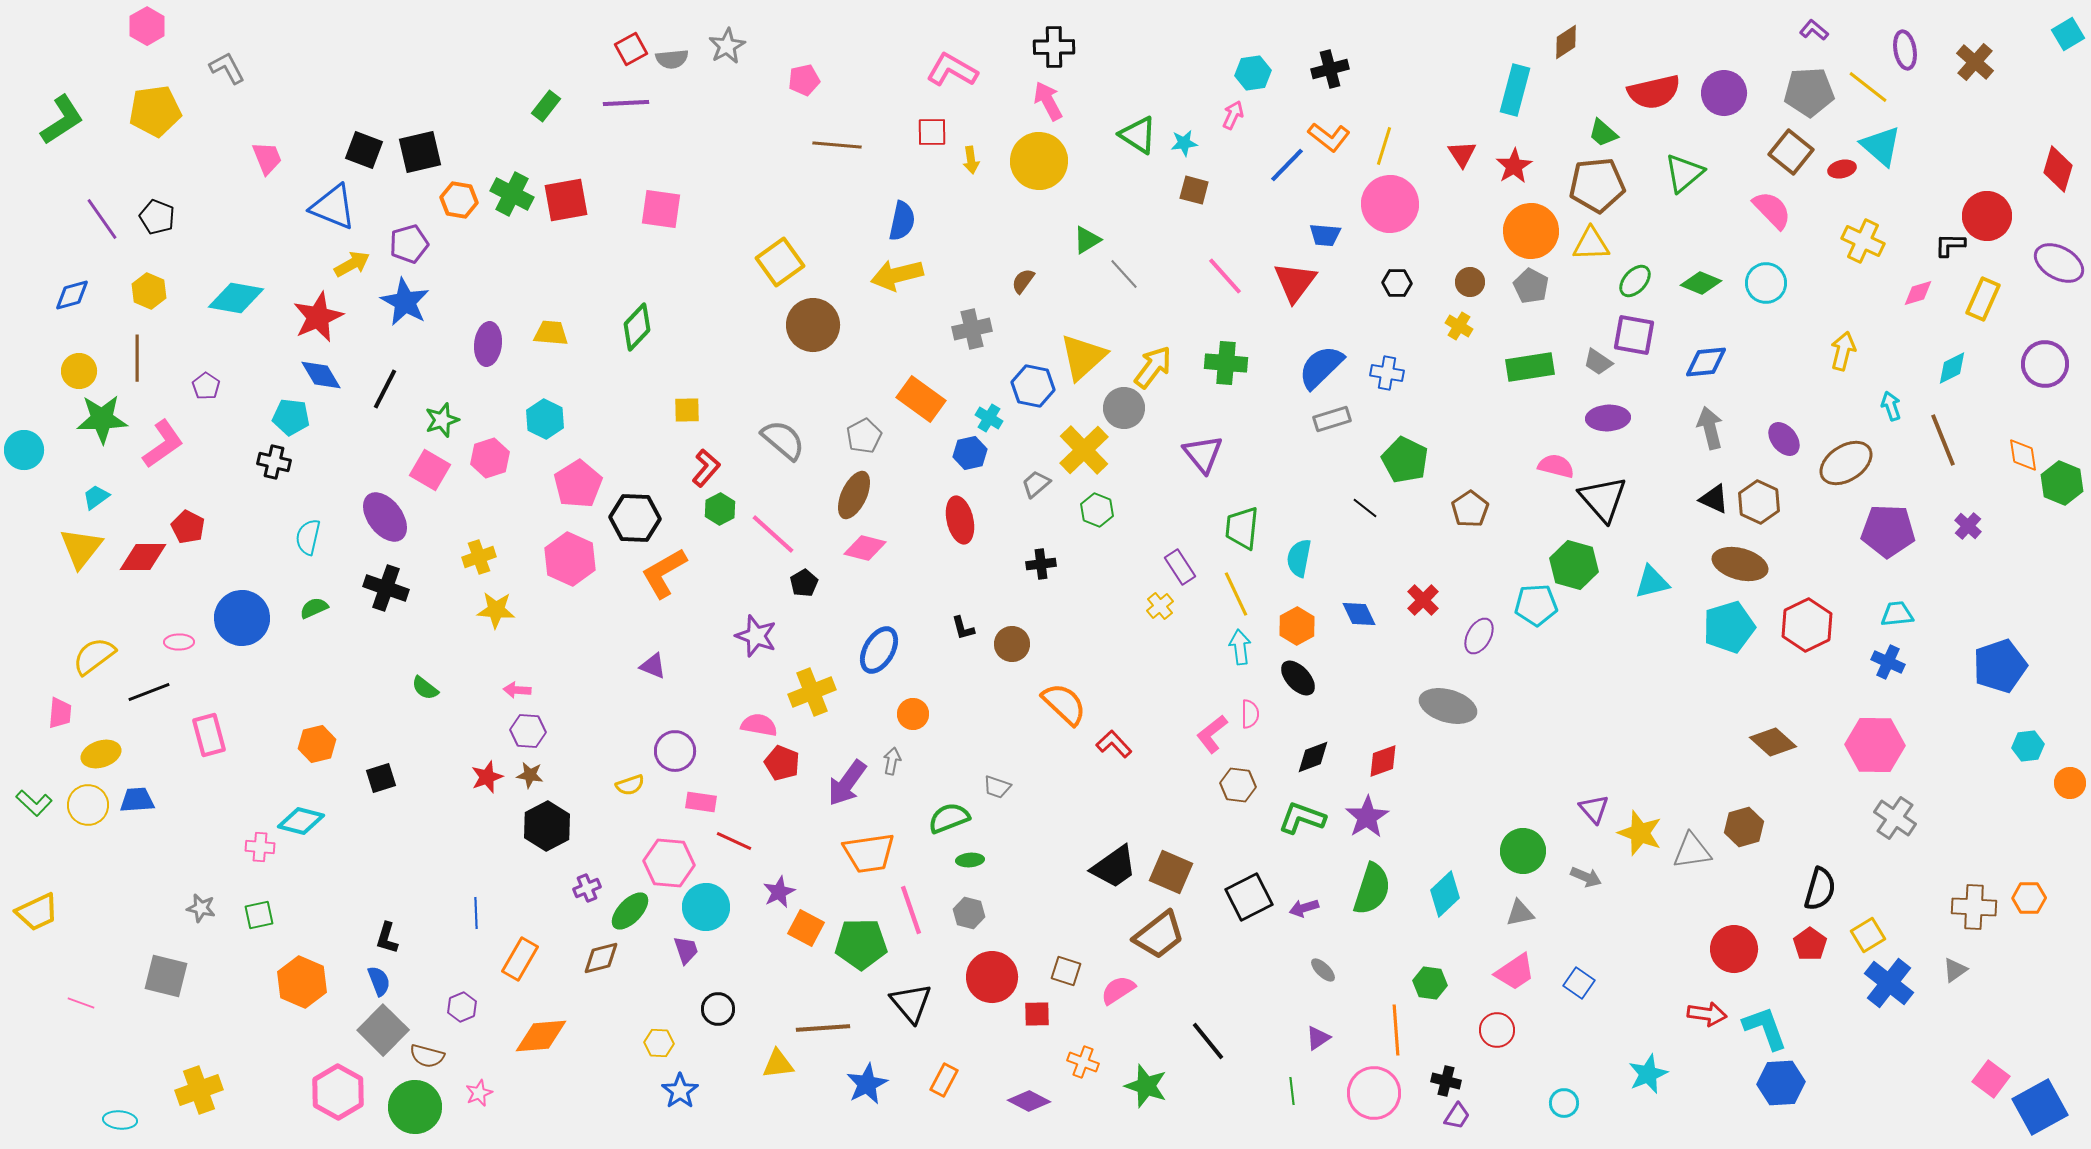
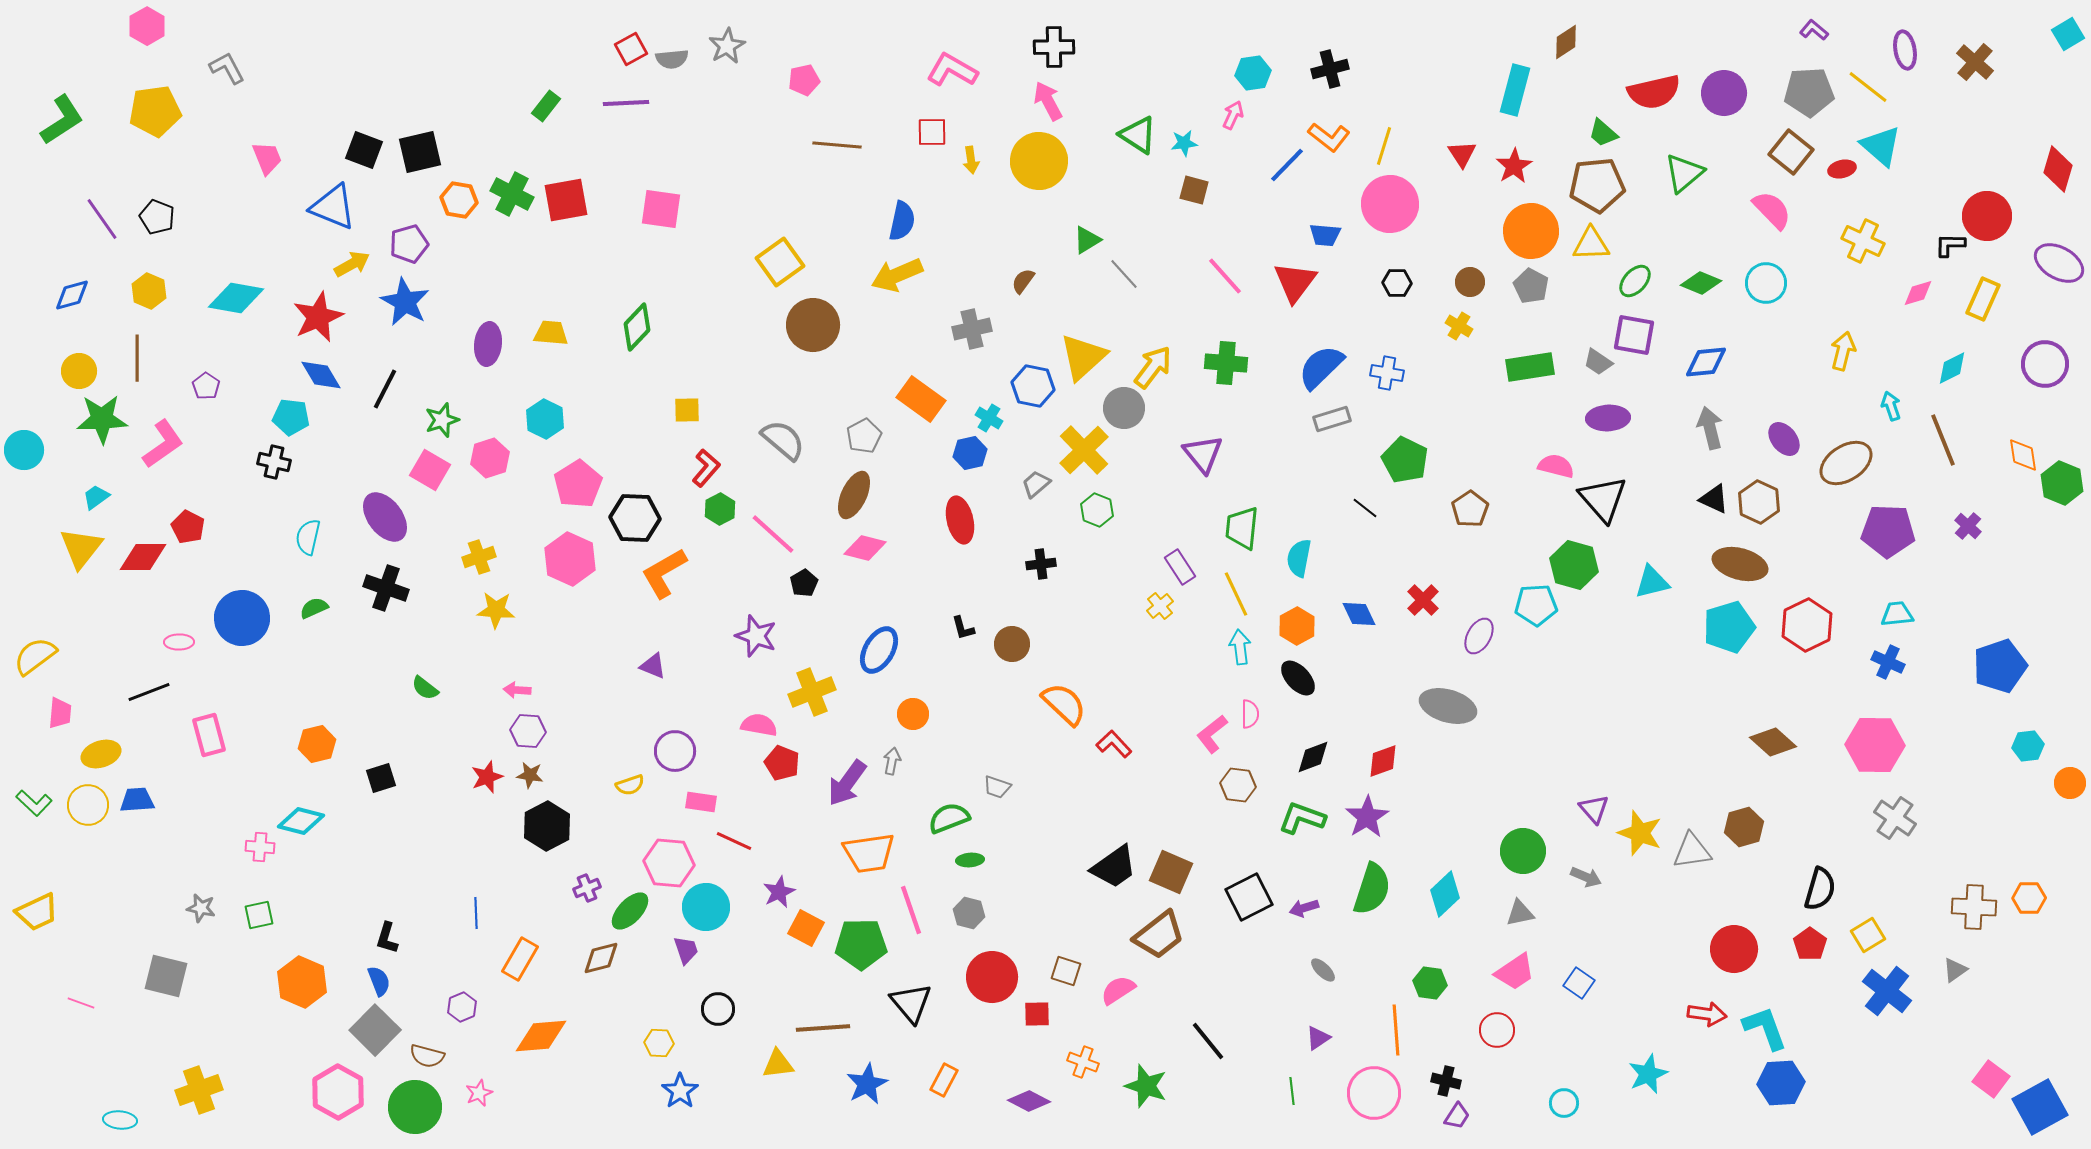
yellow arrow at (897, 275): rotated 9 degrees counterclockwise
yellow semicircle at (94, 656): moved 59 px left
blue cross at (1889, 983): moved 2 px left, 8 px down
gray square at (383, 1030): moved 8 px left
